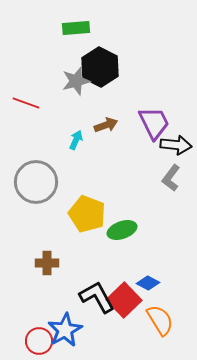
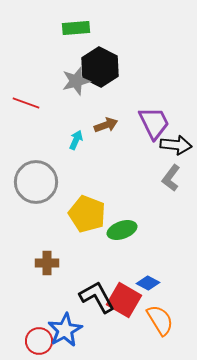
red square: rotated 16 degrees counterclockwise
